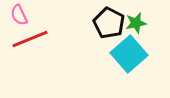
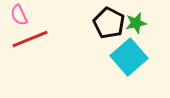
cyan square: moved 3 px down
